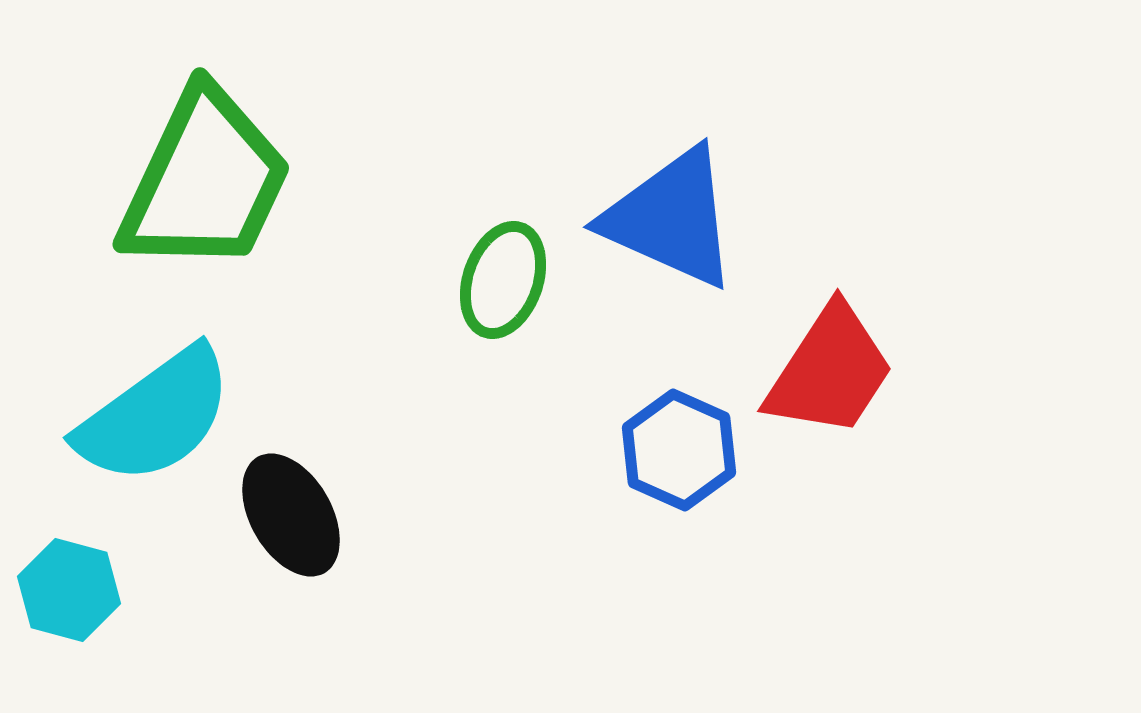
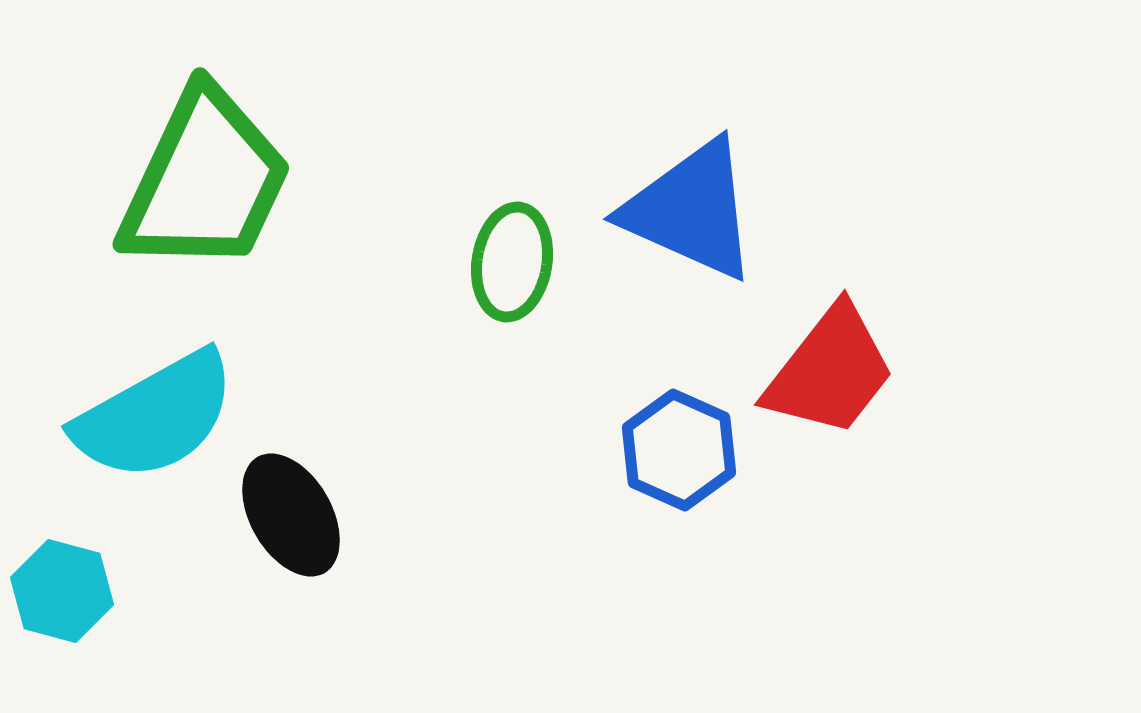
blue triangle: moved 20 px right, 8 px up
green ellipse: moved 9 px right, 18 px up; rotated 10 degrees counterclockwise
red trapezoid: rotated 5 degrees clockwise
cyan semicircle: rotated 7 degrees clockwise
cyan hexagon: moved 7 px left, 1 px down
